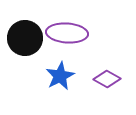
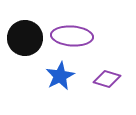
purple ellipse: moved 5 px right, 3 px down
purple diamond: rotated 12 degrees counterclockwise
